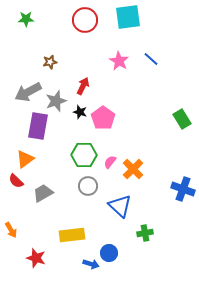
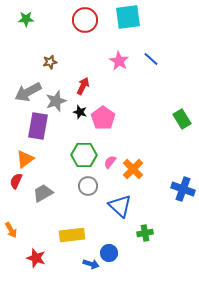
red semicircle: rotated 70 degrees clockwise
